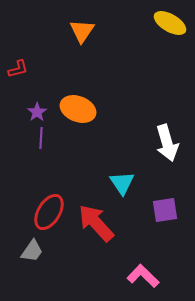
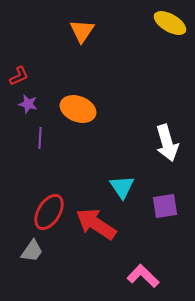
red L-shape: moved 1 px right, 7 px down; rotated 10 degrees counterclockwise
purple star: moved 9 px left, 8 px up; rotated 24 degrees counterclockwise
purple line: moved 1 px left
cyan triangle: moved 4 px down
purple square: moved 4 px up
red arrow: moved 1 px down; rotated 15 degrees counterclockwise
